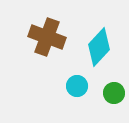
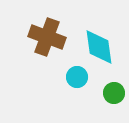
cyan diamond: rotated 51 degrees counterclockwise
cyan circle: moved 9 px up
